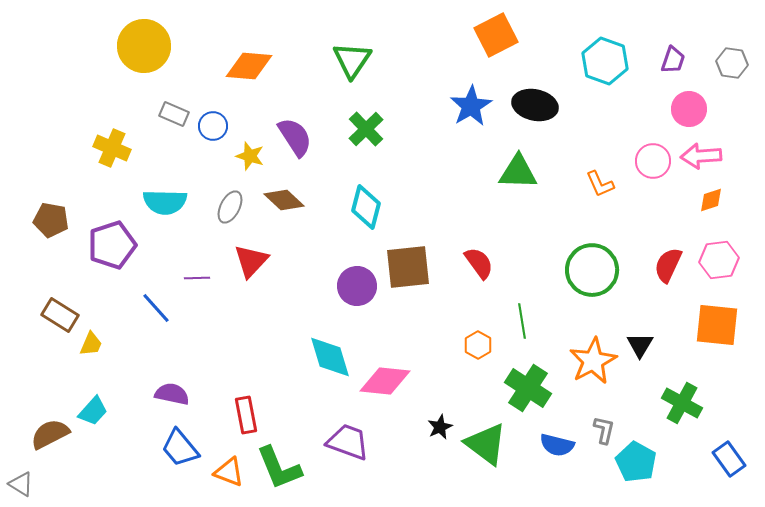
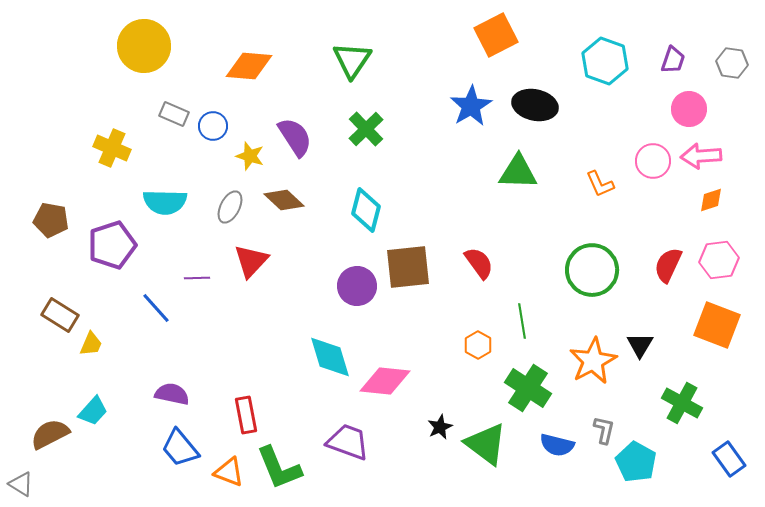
cyan diamond at (366, 207): moved 3 px down
orange square at (717, 325): rotated 15 degrees clockwise
